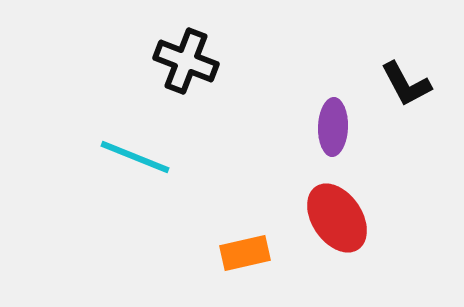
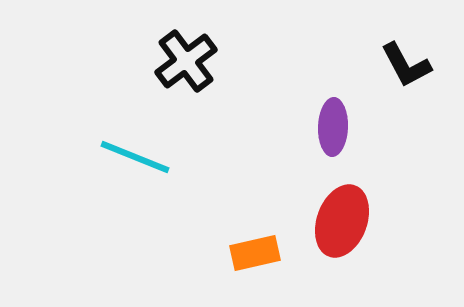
black cross: rotated 32 degrees clockwise
black L-shape: moved 19 px up
red ellipse: moved 5 px right, 3 px down; rotated 54 degrees clockwise
orange rectangle: moved 10 px right
